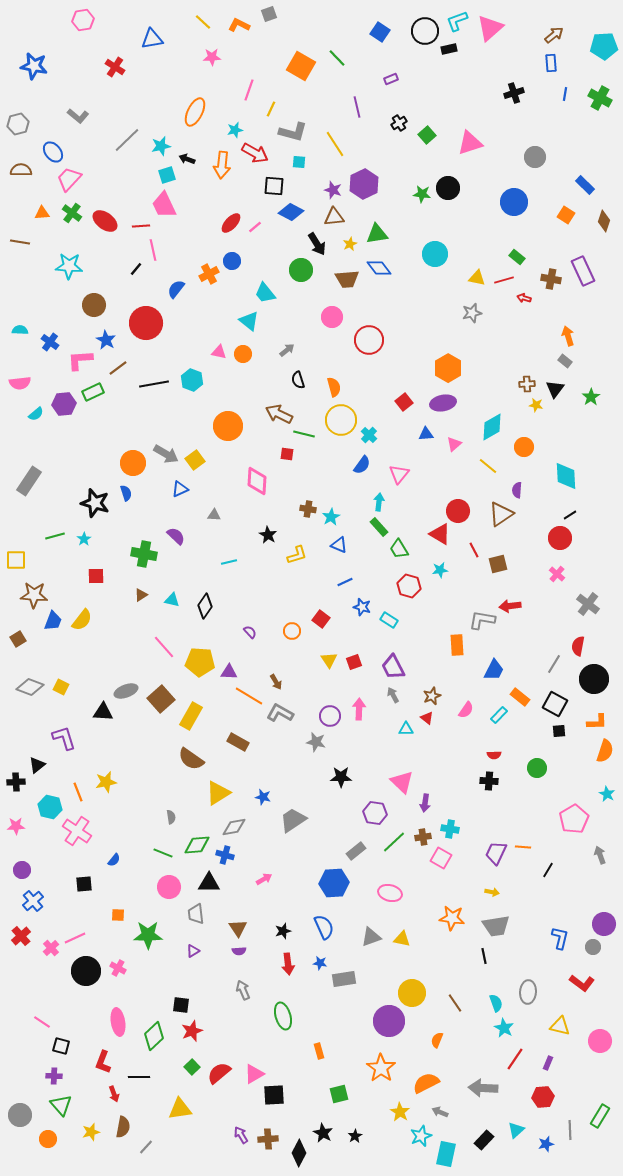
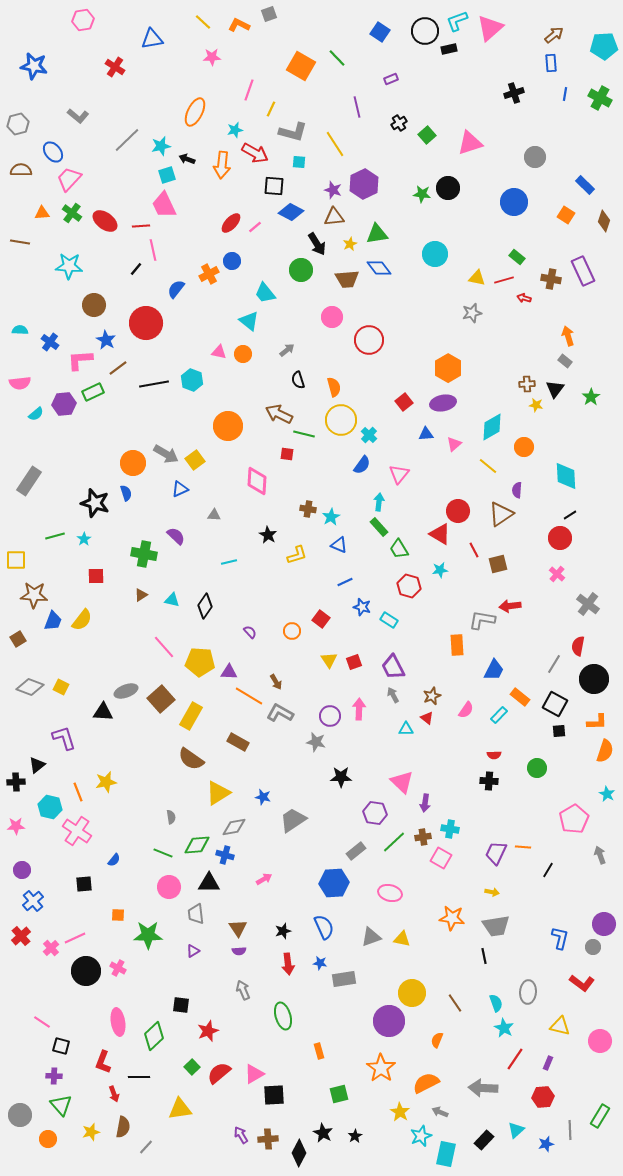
red star at (192, 1031): moved 16 px right
